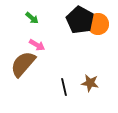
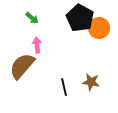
black pentagon: moved 2 px up
orange circle: moved 1 px right, 4 px down
pink arrow: rotated 126 degrees counterclockwise
brown semicircle: moved 1 px left, 2 px down
brown star: moved 1 px right, 1 px up
